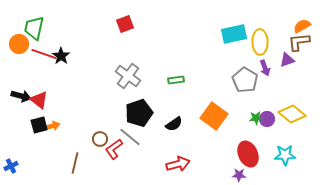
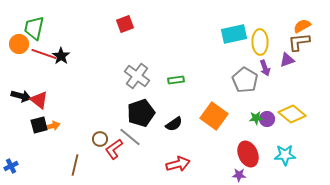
gray cross: moved 9 px right
black pentagon: moved 2 px right
brown line: moved 2 px down
